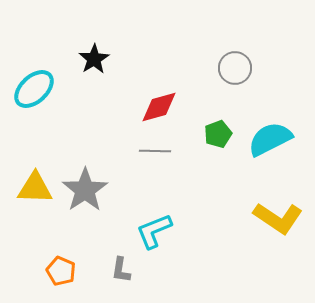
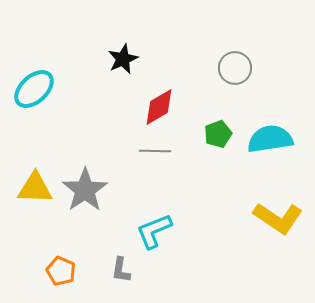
black star: moved 29 px right; rotated 8 degrees clockwise
red diamond: rotated 15 degrees counterclockwise
cyan semicircle: rotated 18 degrees clockwise
